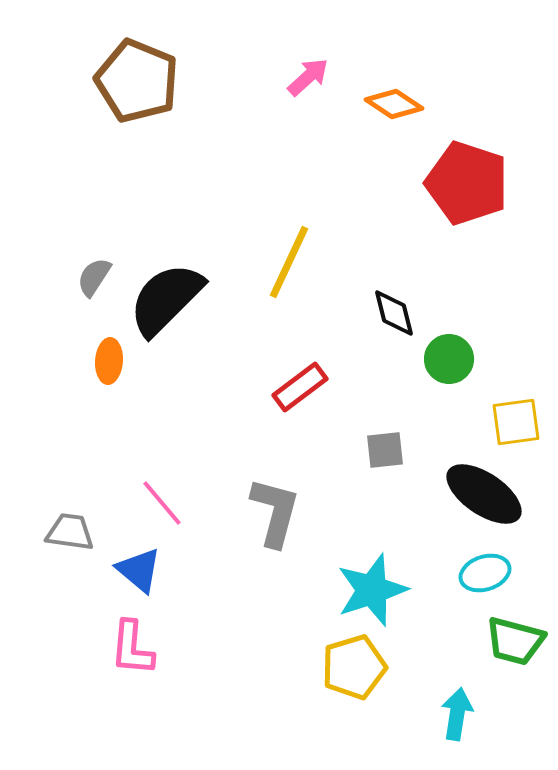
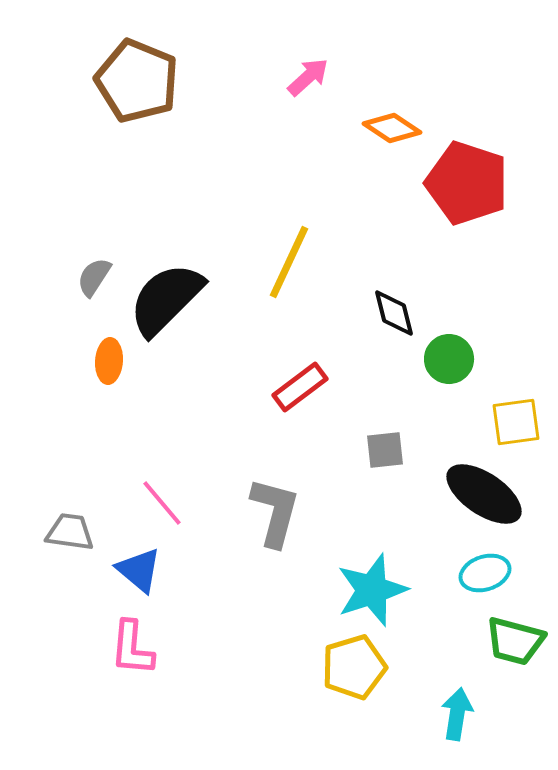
orange diamond: moved 2 px left, 24 px down
